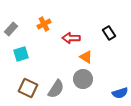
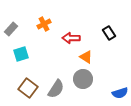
brown square: rotated 12 degrees clockwise
